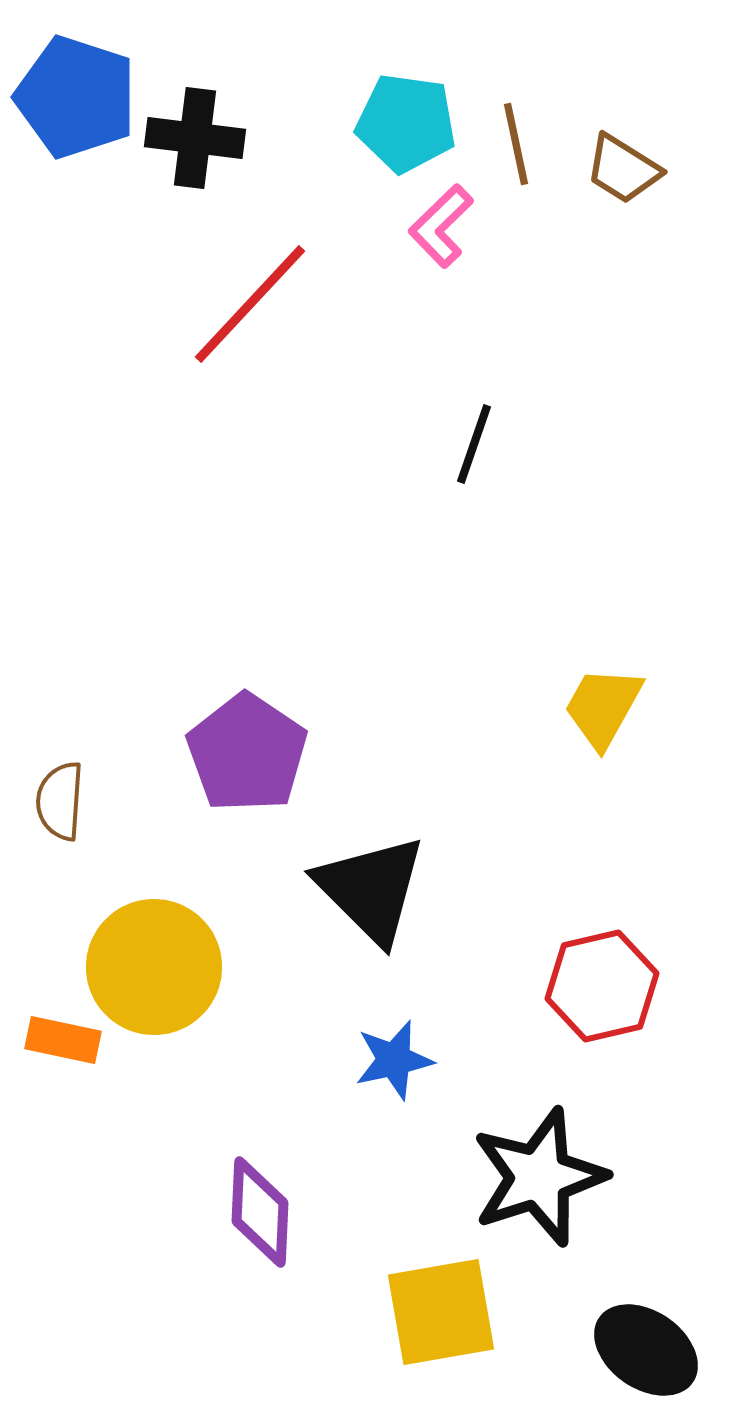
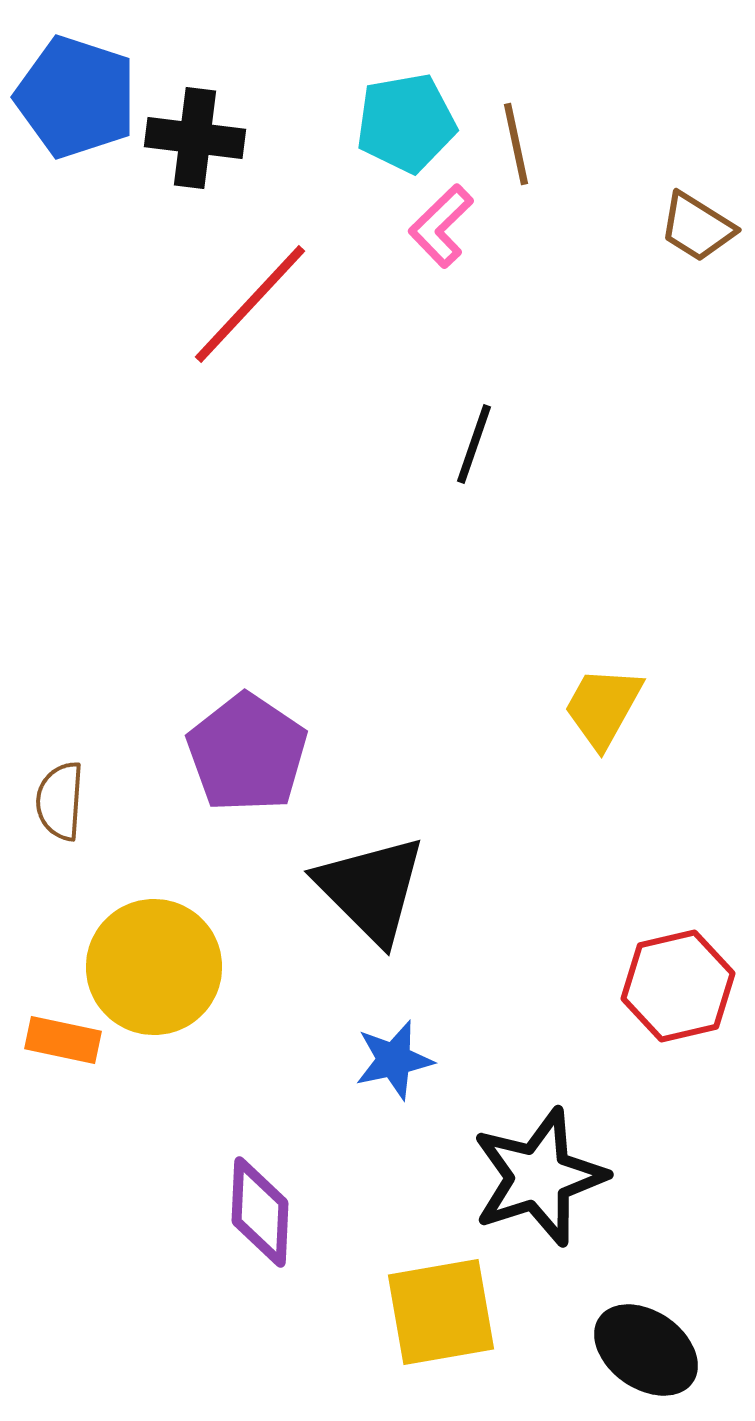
cyan pentagon: rotated 18 degrees counterclockwise
brown trapezoid: moved 74 px right, 58 px down
red hexagon: moved 76 px right
